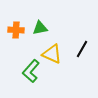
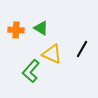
green triangle: moved 1 px right; rotated 42 degrees clockwise
